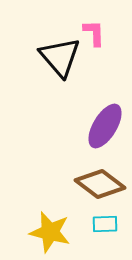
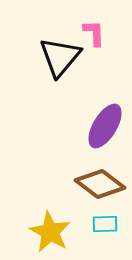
black triangle: rotated 21 degrees clockwise
yellow star: rotated 15 degrees clockwise
